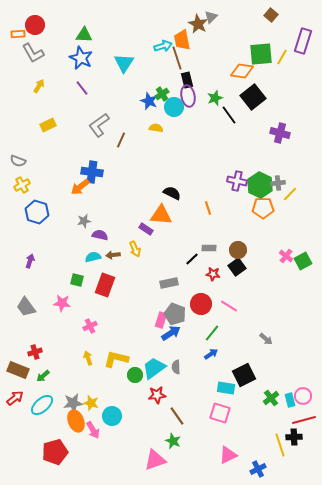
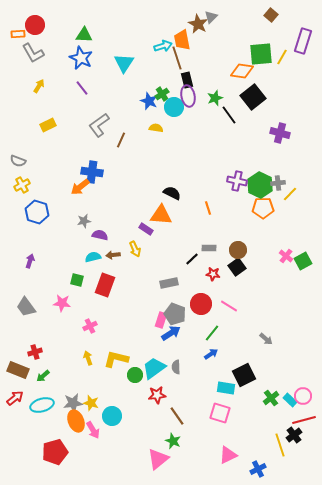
cyan rectangle at (290, 400): rotated 32 degrees counterclockwise
cyan ellipse at (42, 405): rotated 25 degrees clockwise
black cross at (294, 437): moved 2 px up; rotated 35 degrees counterclockwise
pink triangle at (155, 460): moved 3 px right, 1 px up; rotated 20 degrees counterclockwise
